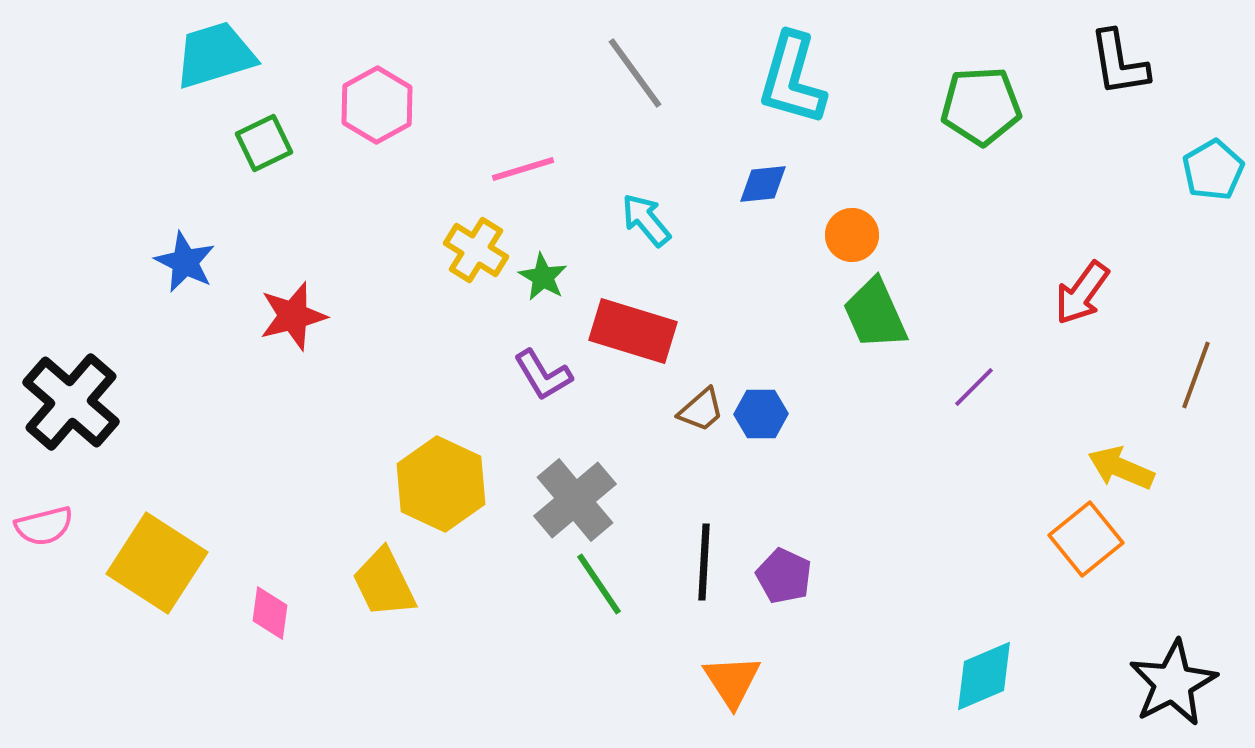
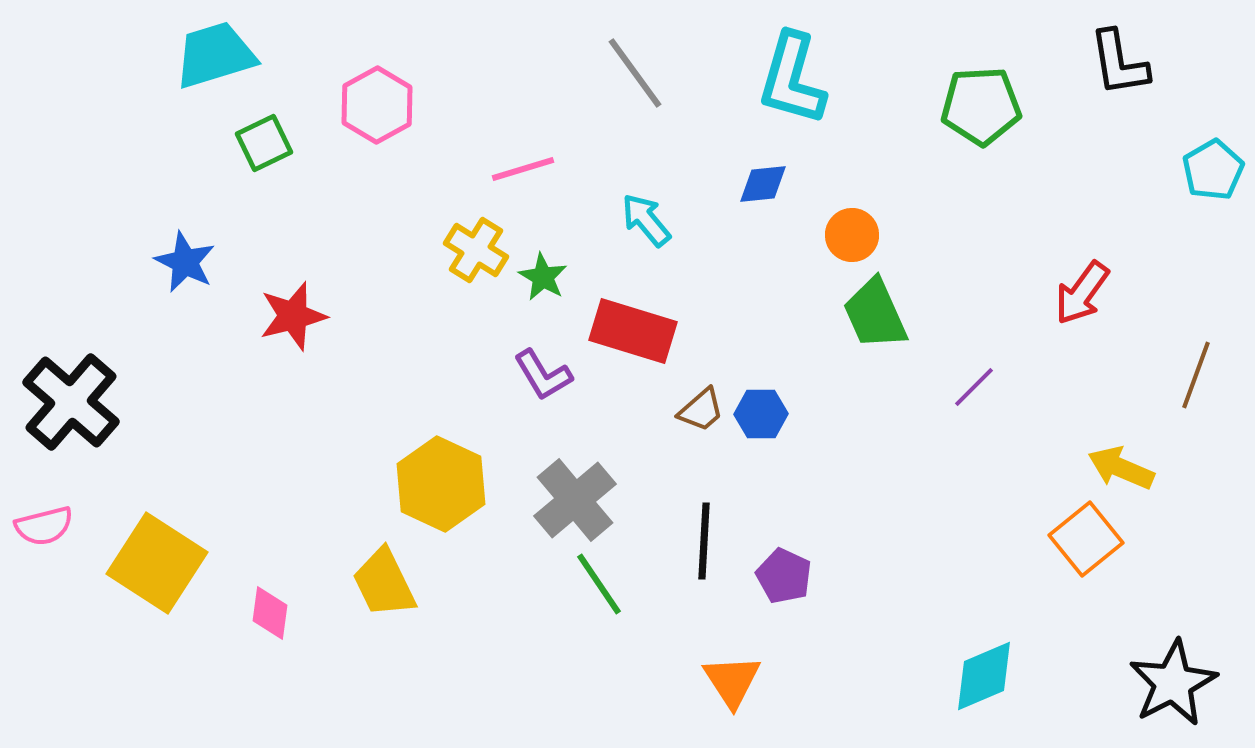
black line: moved 21 px up
